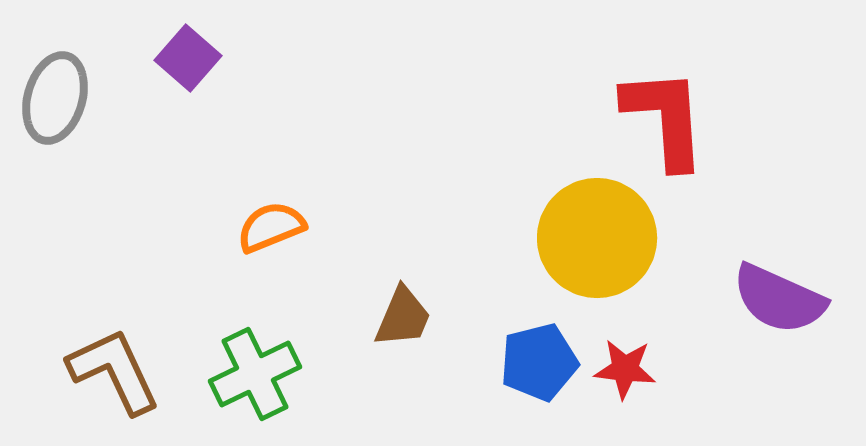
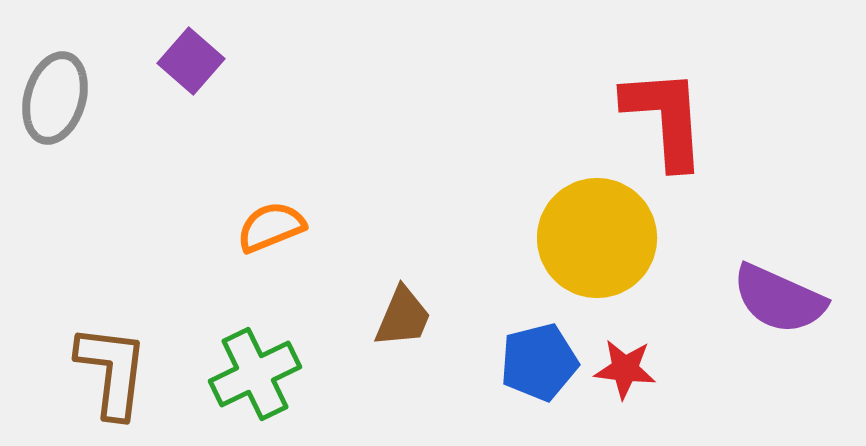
purple square: moved 3 px right, 3 px down
brown L-shape: moved 2 px left; rotated 32 degrees clockwise
